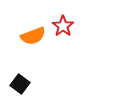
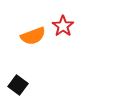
black square: moved 2 px left, 1 px down
